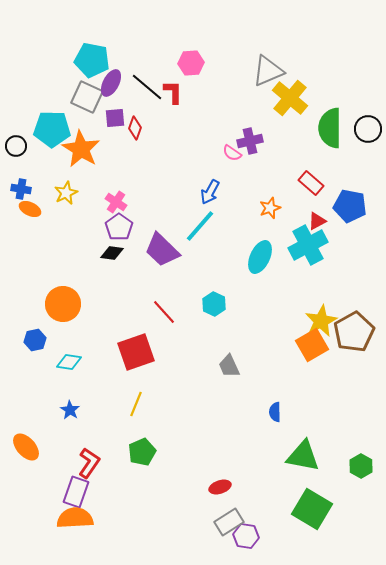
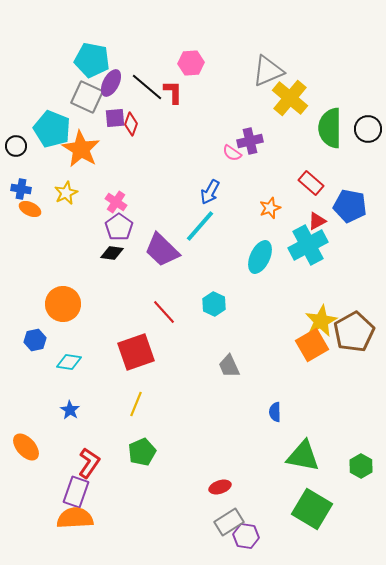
red diamond at (135, 128): moved 4 px left, 4 px up
cyan pentagon at (52, 129): rotated 21 degrees clockwise
